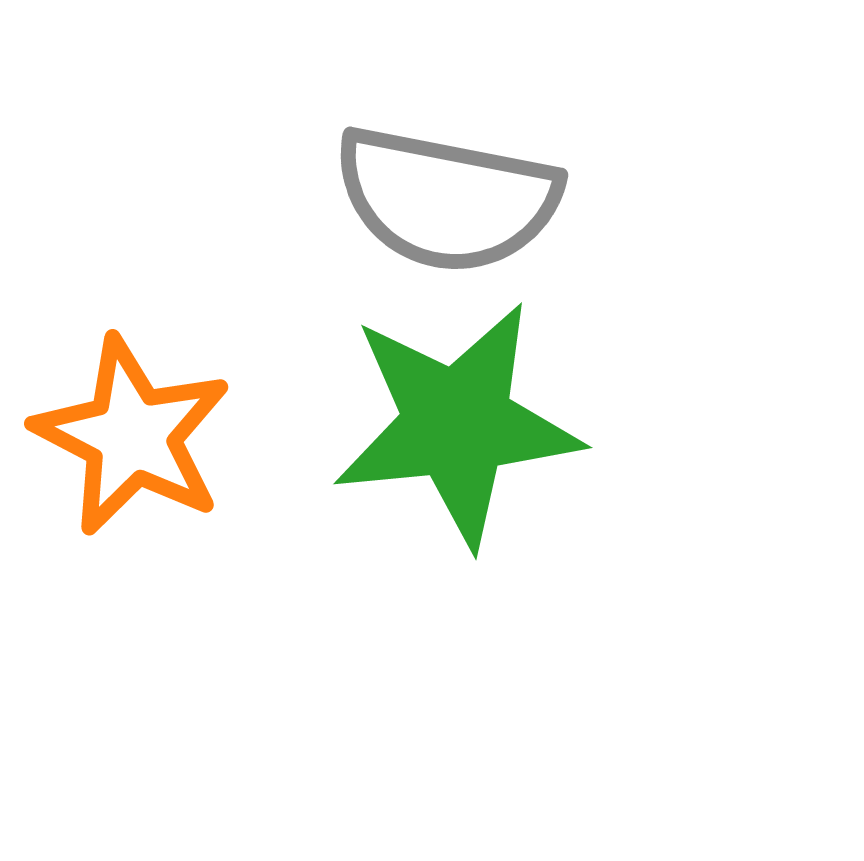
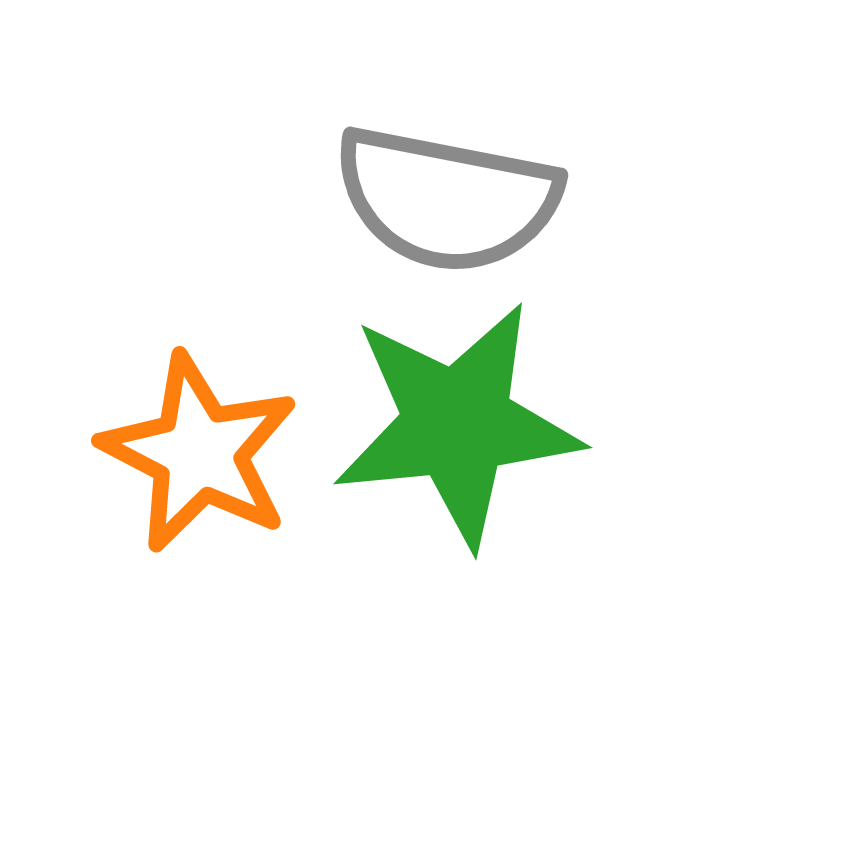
orange star: moved 67 px right, 17 px down
